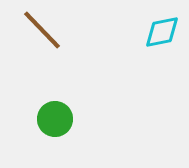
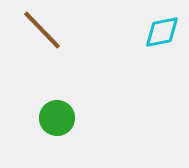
green circle: moved 2 px right, 1 px up
